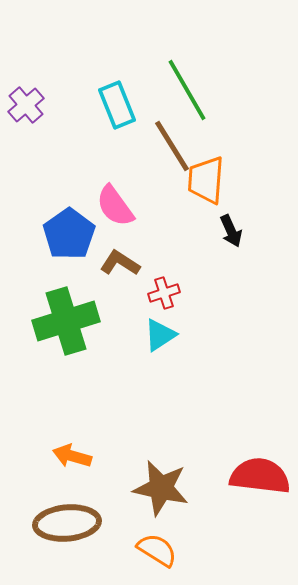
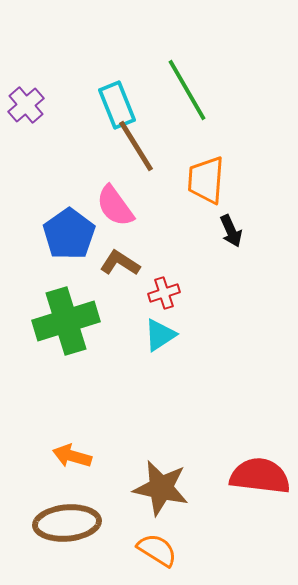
brown line: moved 36 px left
